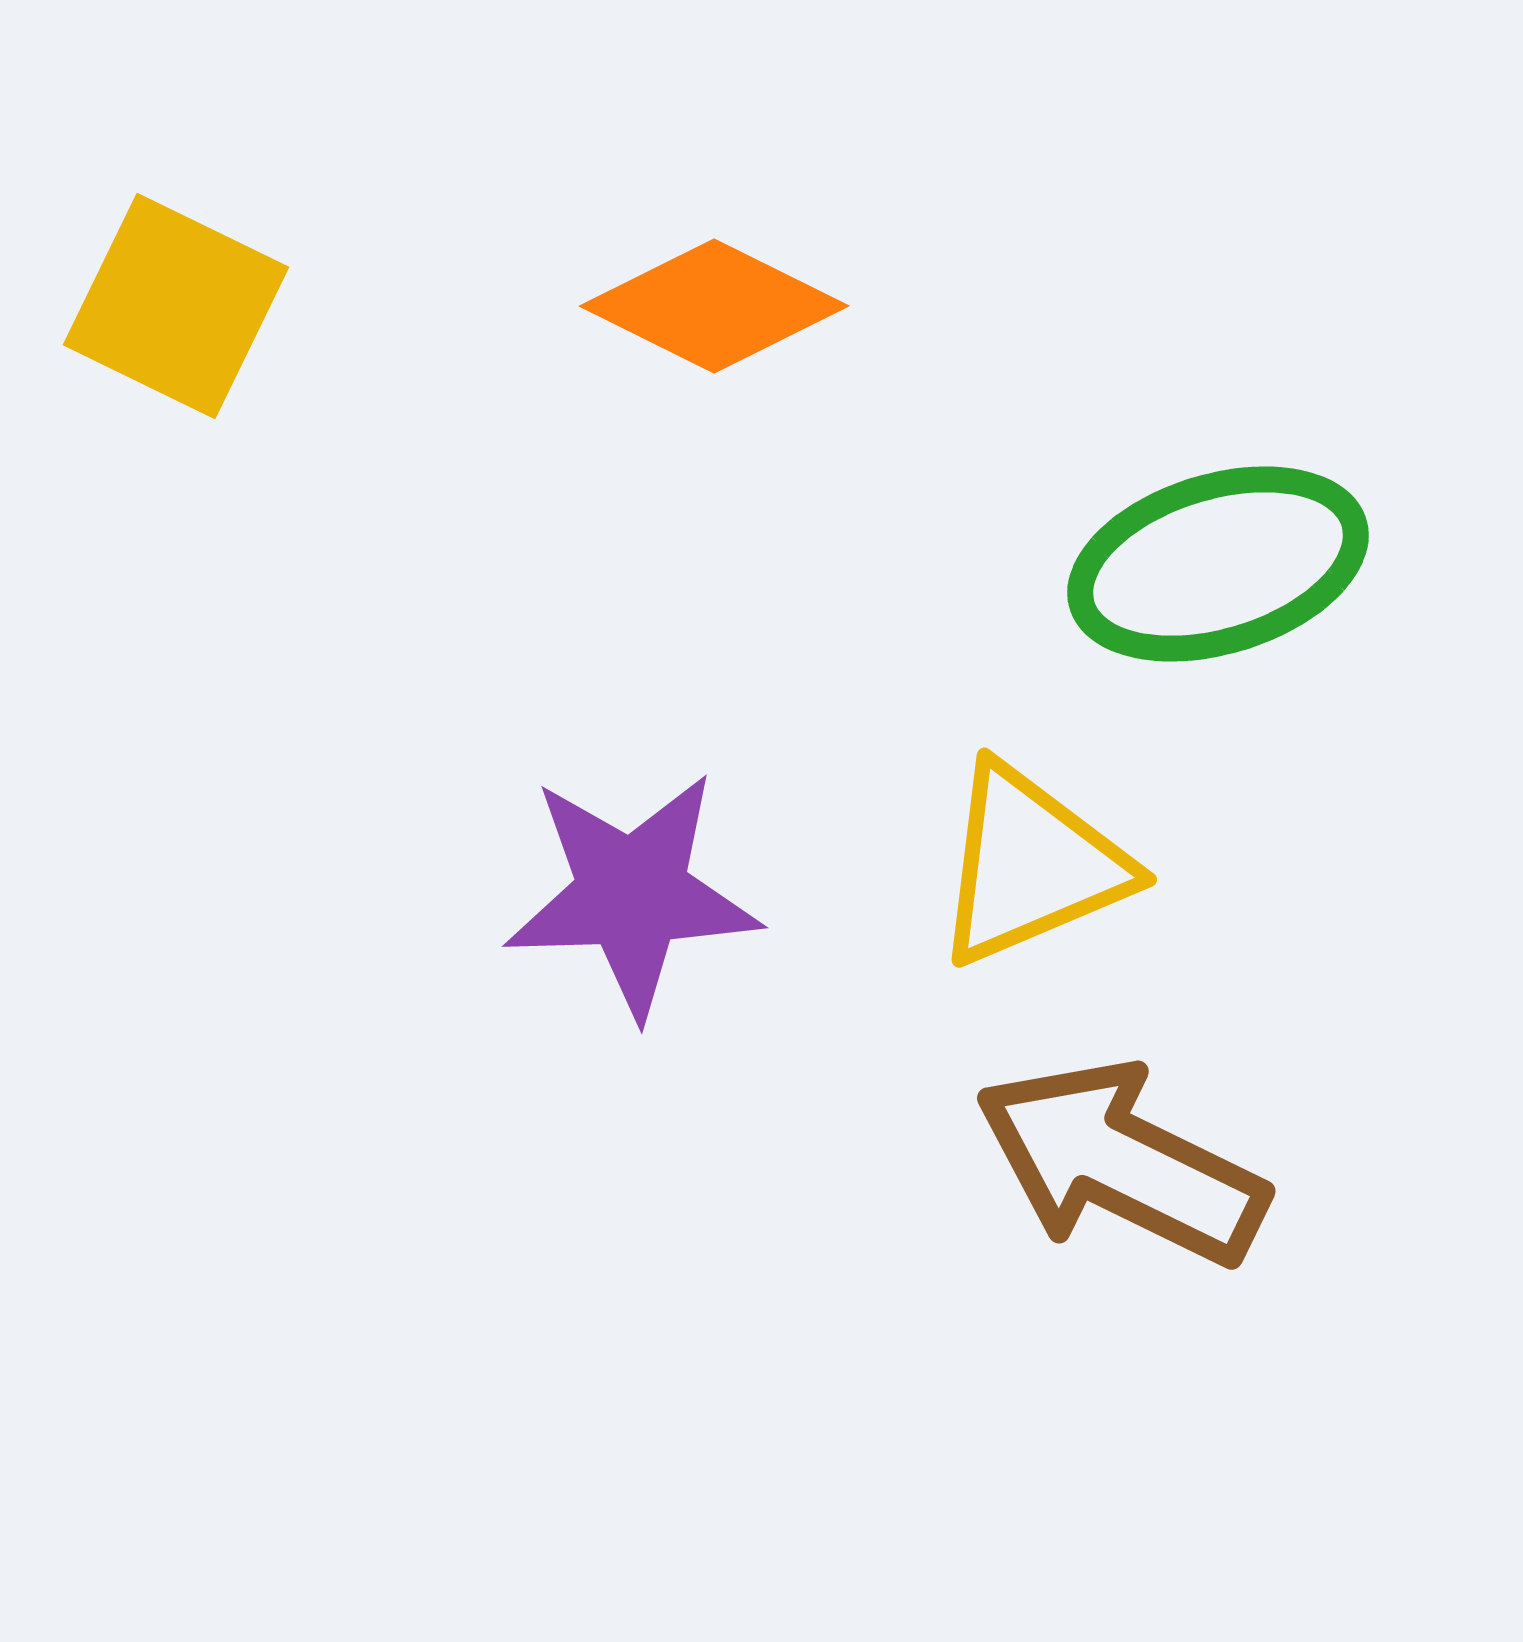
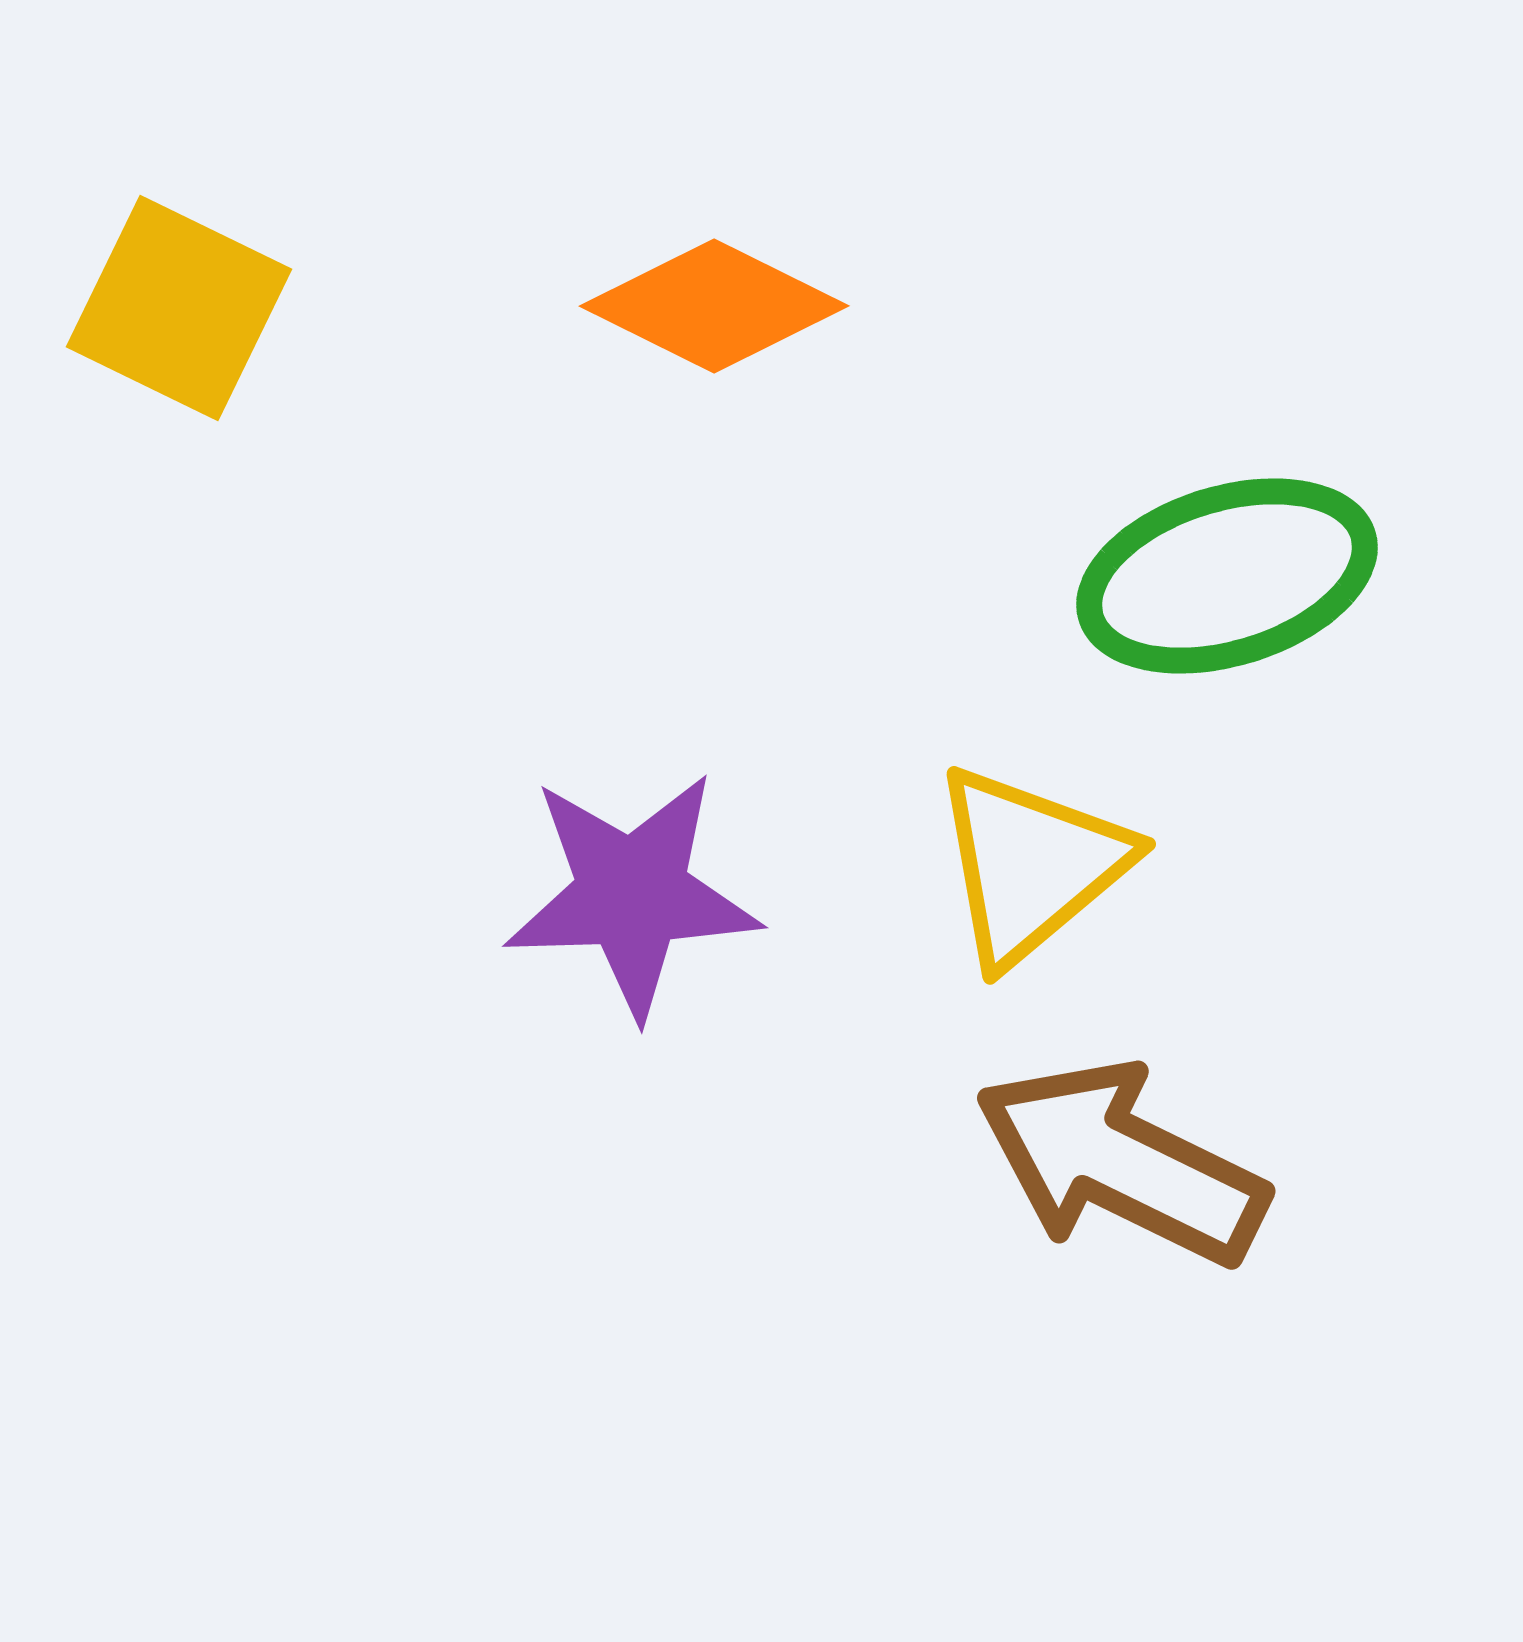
yellow square: moved 3 px right, 2 px down
green ellipse: moved 9 px right, 12 px down
yellow triangle: rotated 17 degrees counterclockwise
